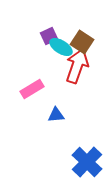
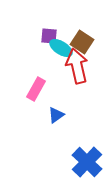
purple square: rotated 30 degrees clockwise
cyan ellipse: moved 1 px down
red arrow: rotated 32 degrees counterclockwise
pink rectangle: moved 4 px right; rotated 30 degrees counterclockwise
blue triangle: rotated 30 degrees counterclockwise
